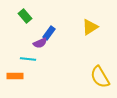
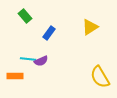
purple semicircle: moved 1 px right, 18 px down
